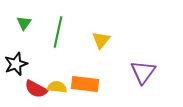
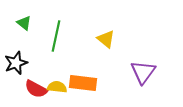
green triangle: rotated 28 degrees counterclockwise
green line: moved 2 px left, 4 px down
yellow triangle: moved 5 px right, 1 px up; rotated 30 degrees counterclockwise
black star: moved 1 px up
orange rectangle: moved 2 px left, 1 px up
